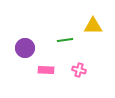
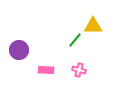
green line: moved 10 px right; rotated 42 degrees counterclockwise
purple circle: moved 6 px left, 2 px down
